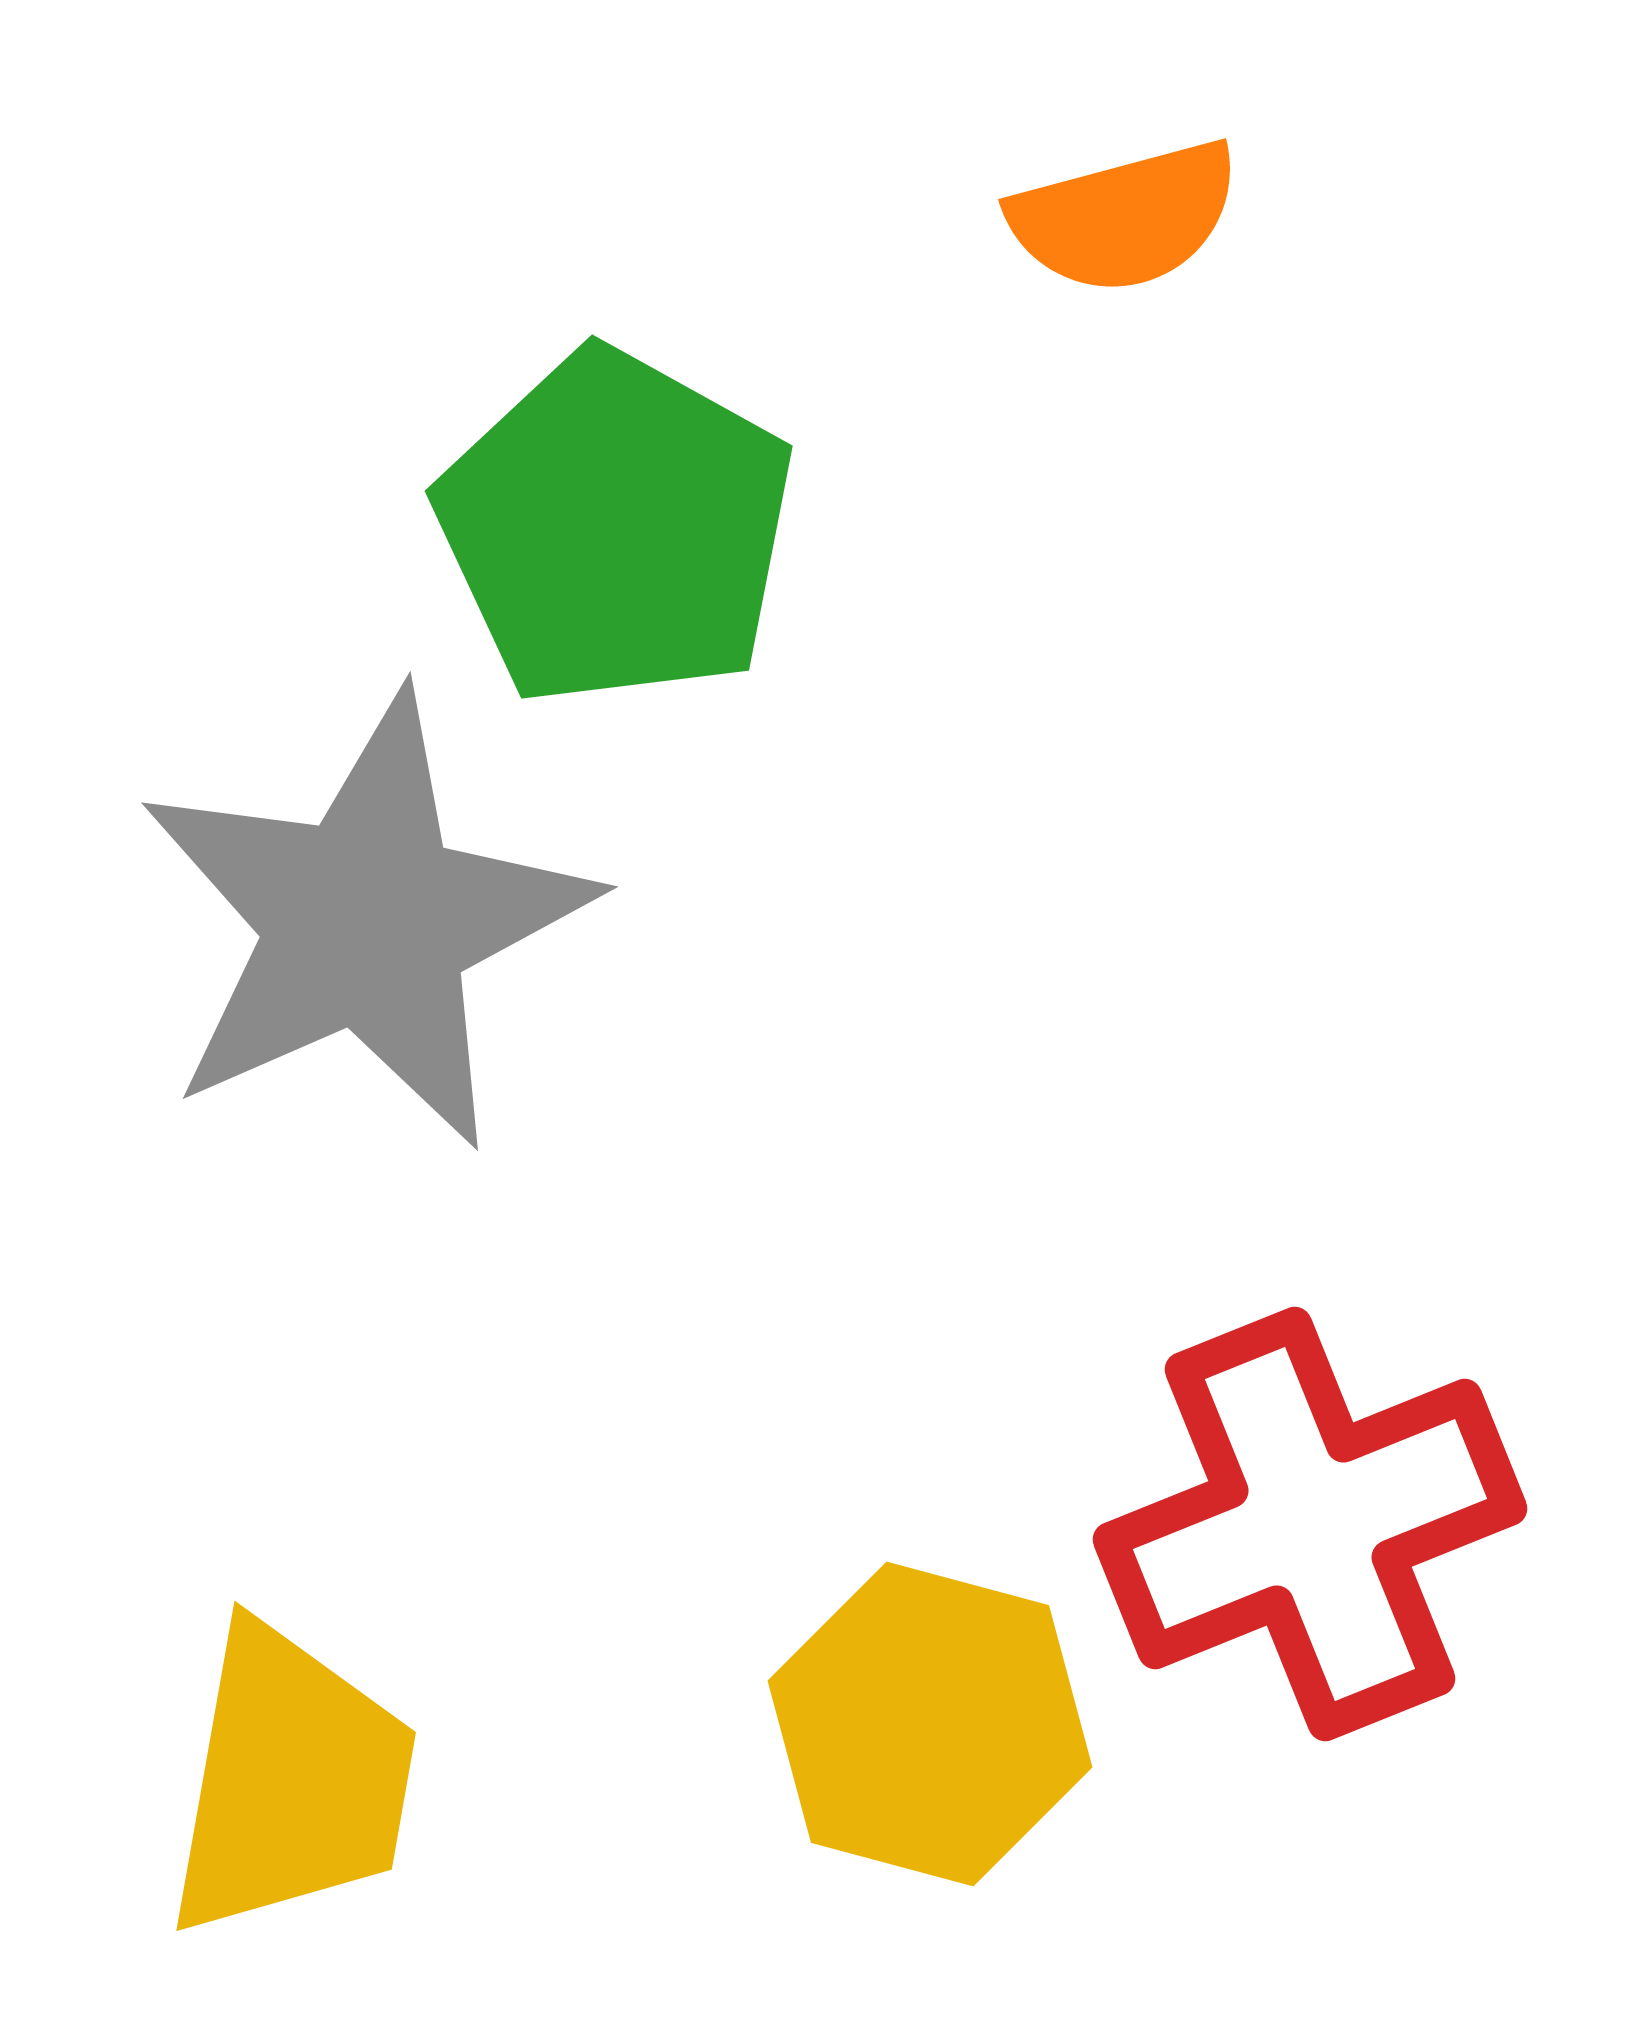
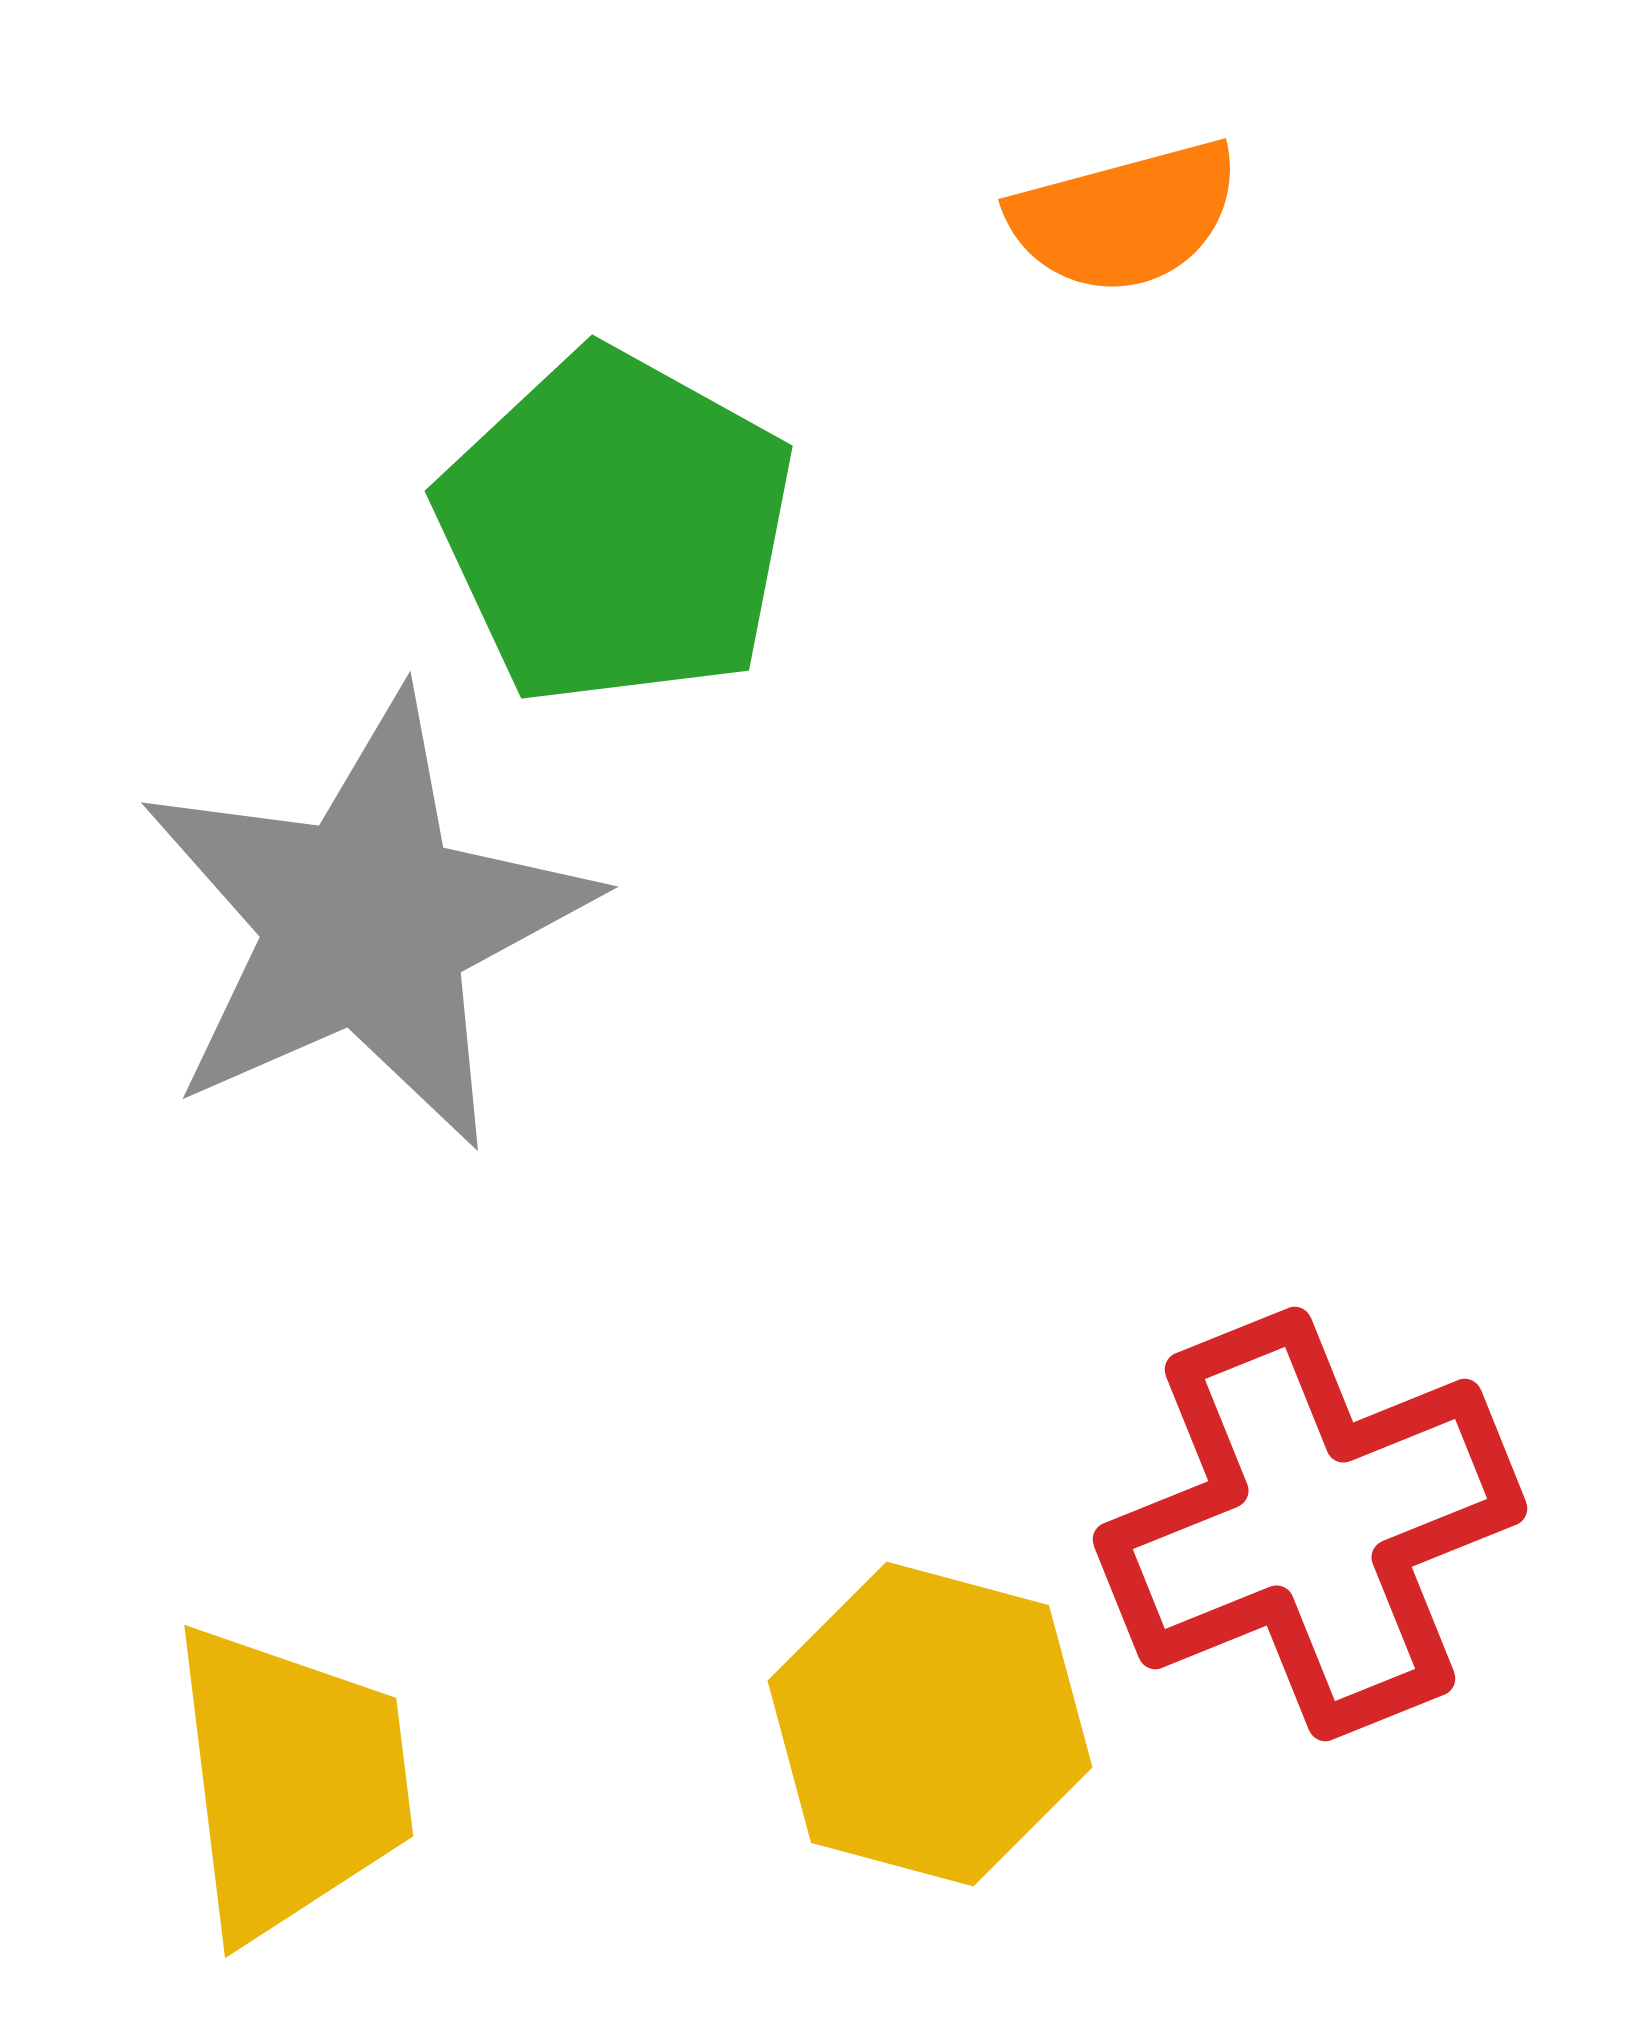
yellow trapezoid: rotated 17 degrees counterclockwise
